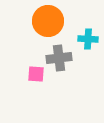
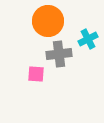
cyan cross: rotated 30 degrees counterclockwise
gray cross: moved 4 px up
